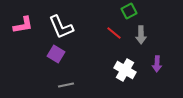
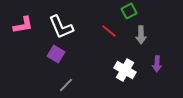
red line: moved 5 px left, 2 px up
gray line: rotated 35 degrees counterclockwise
